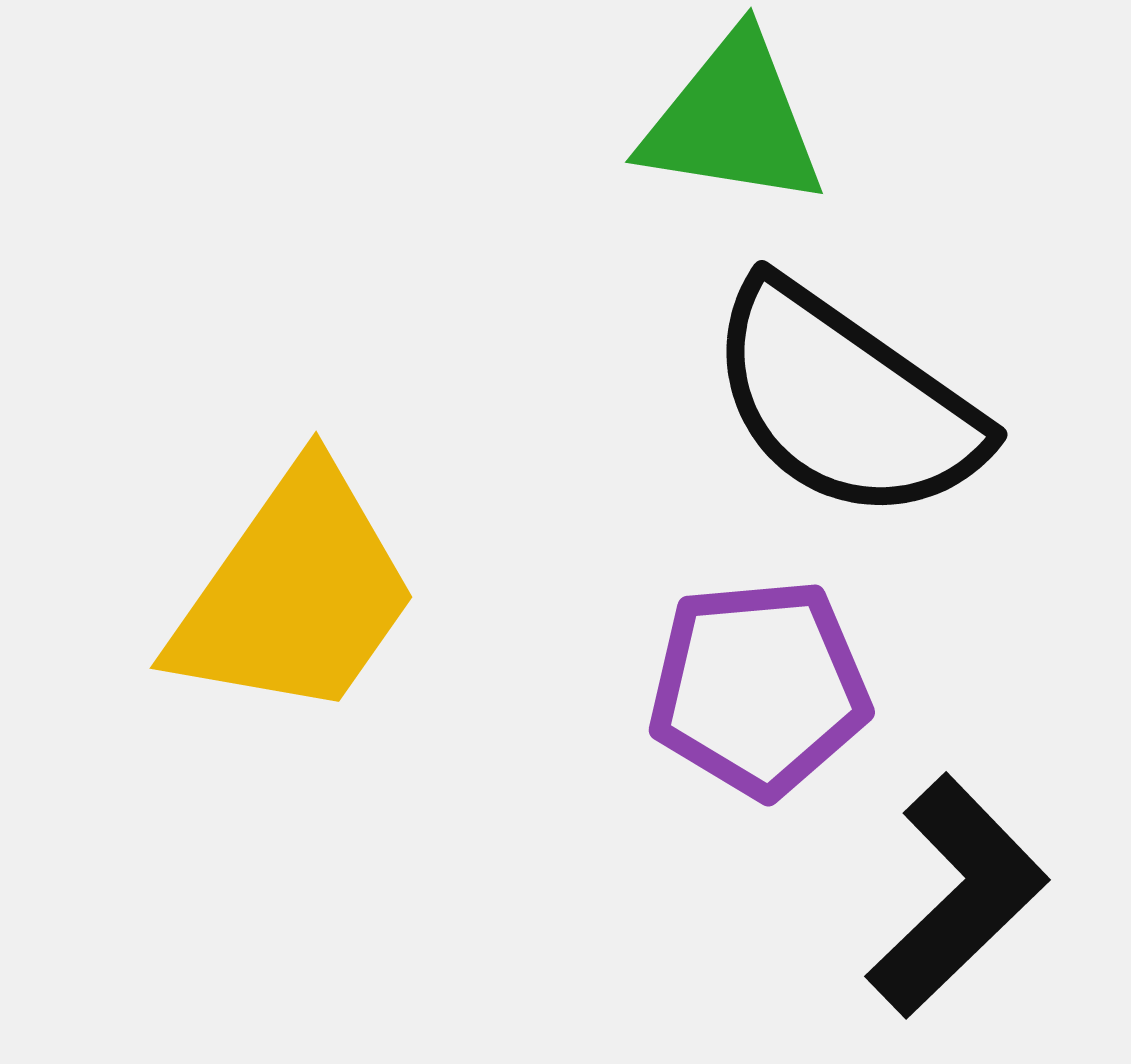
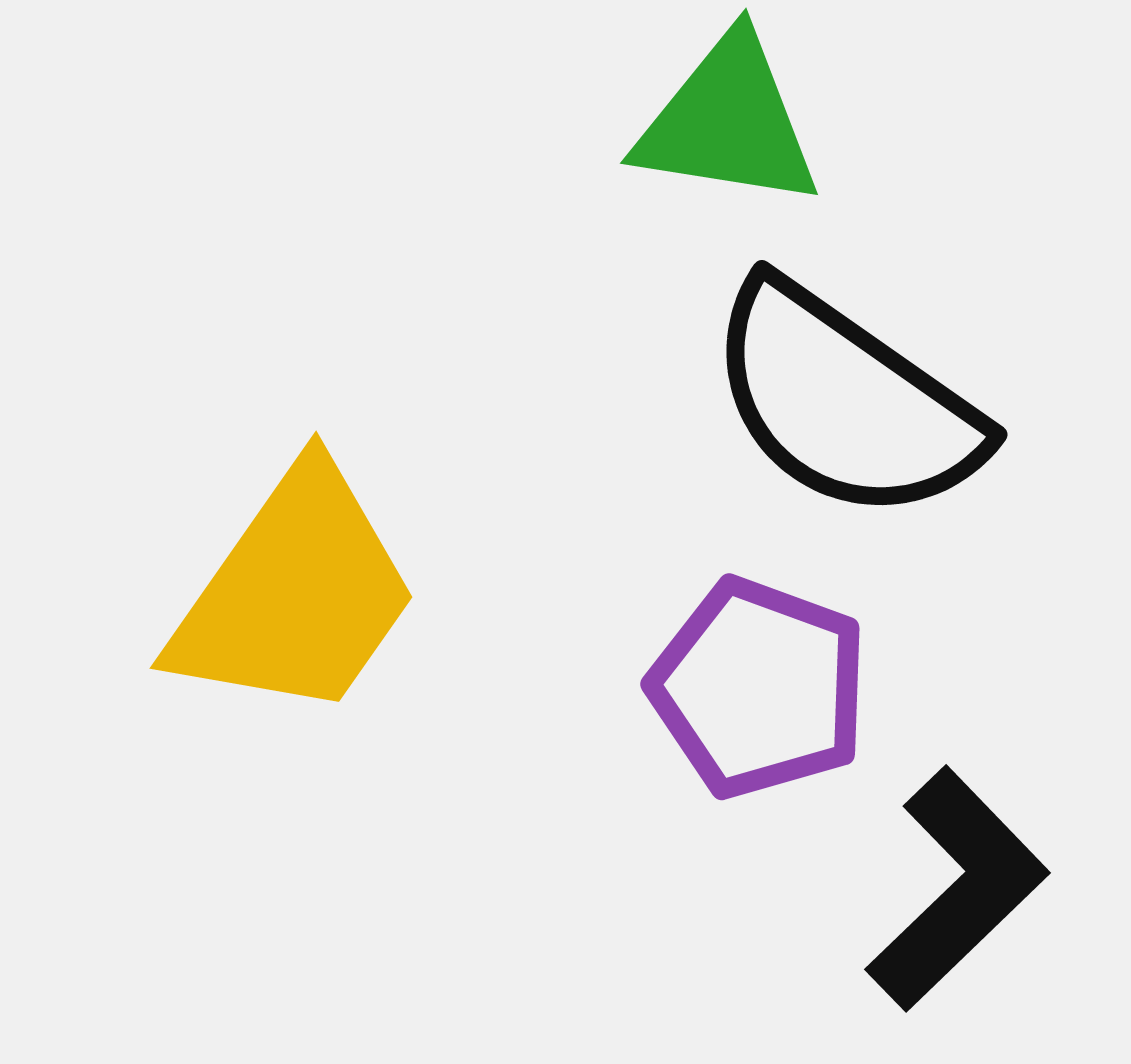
green triangle: moved 5 px left, 1 px down
purple pentagon: rotated 25 degrees clockwise
black L-shape: moved 7 px up
